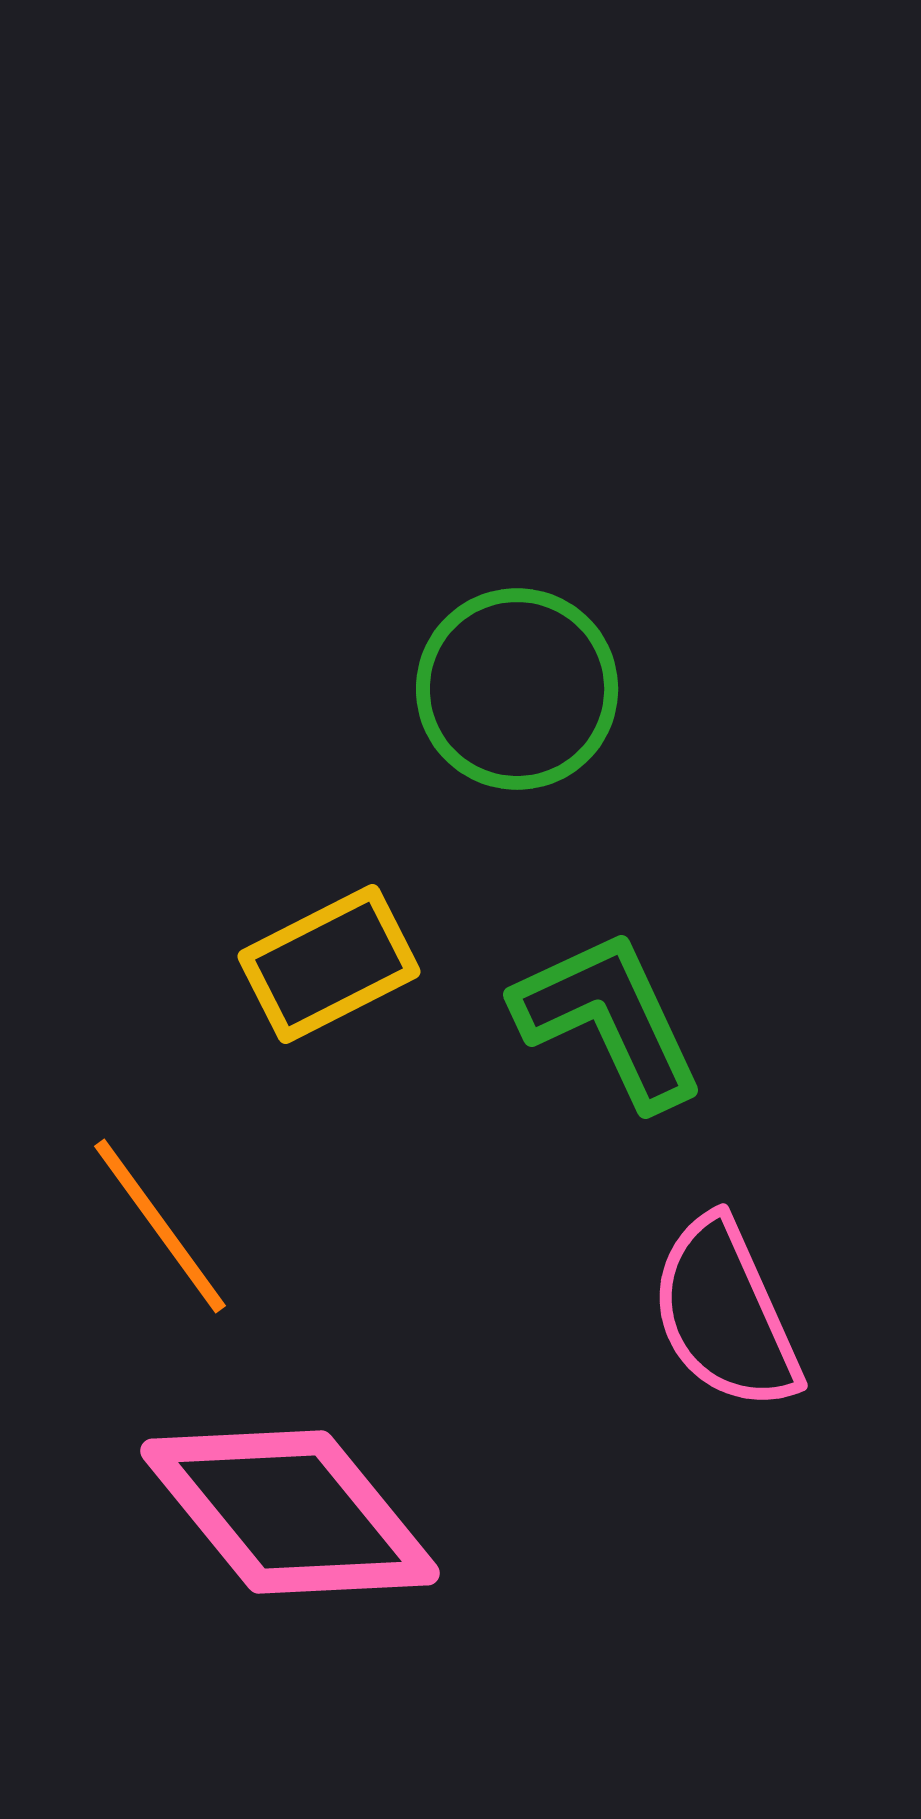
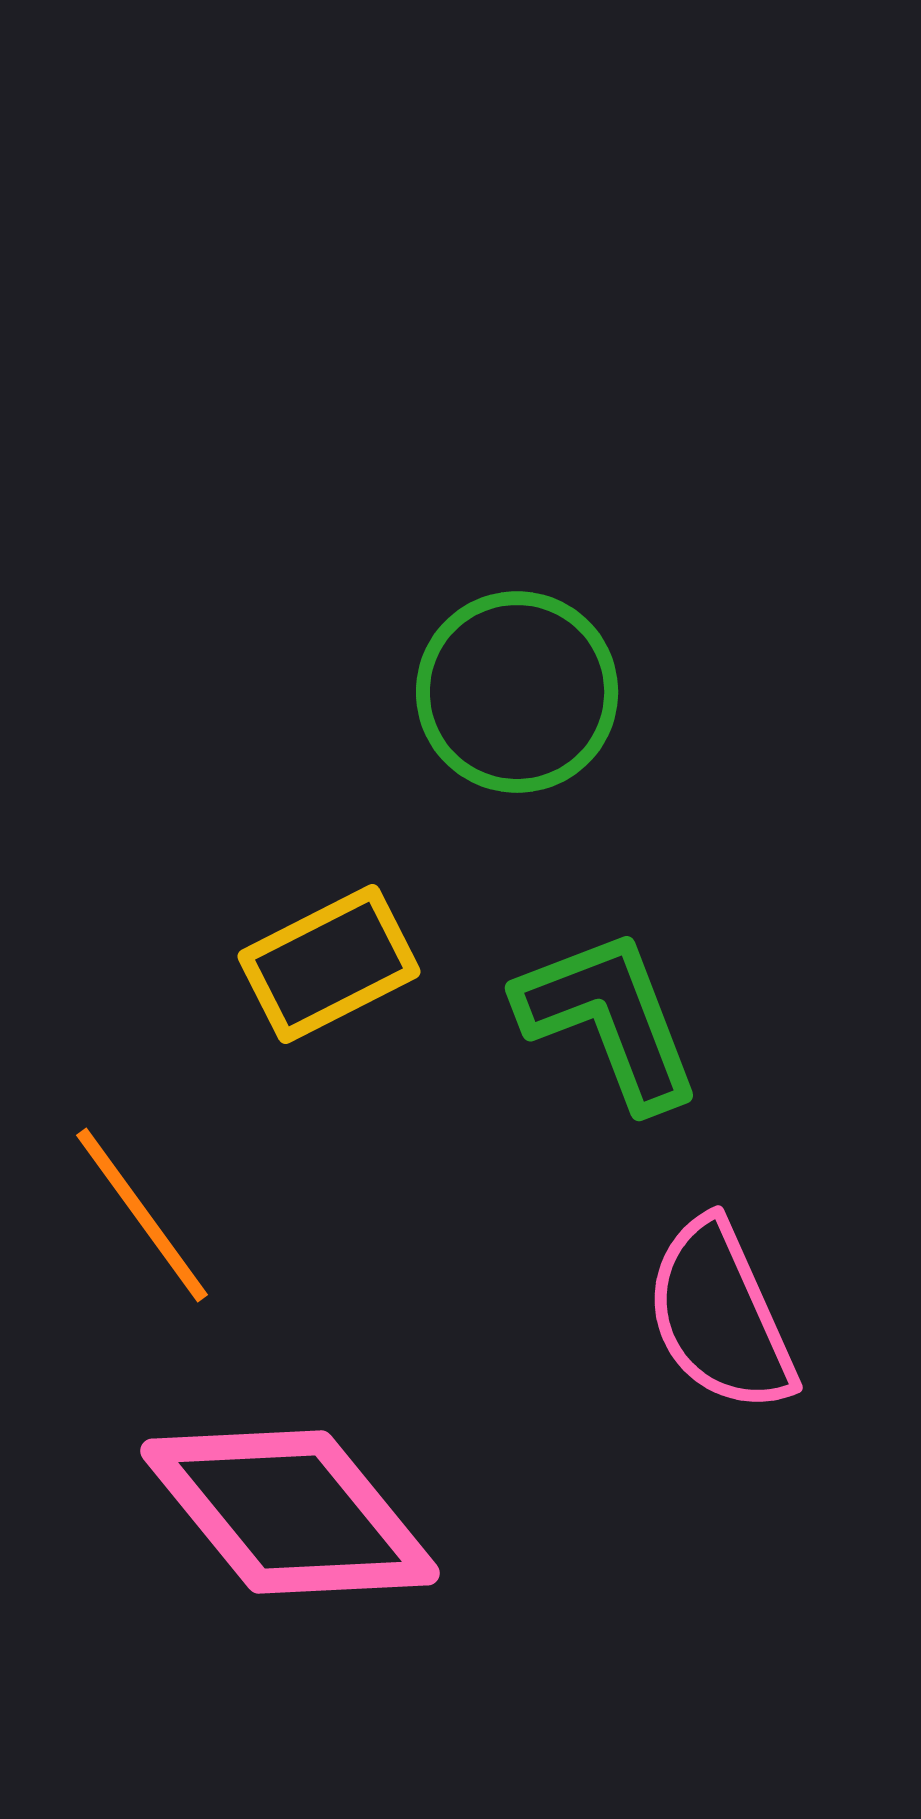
green circle: moved 3 px down
green L-shape: rotated 4 degrees clockwise
orange line: moved 18 px left, 11 px up
pink semicircle: moved 5 px left, 2 px down
